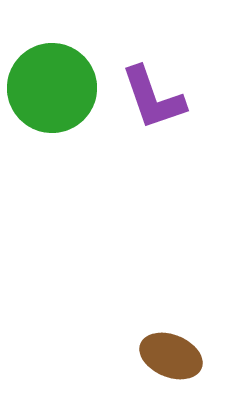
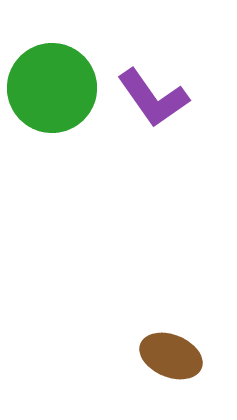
purple L-shape: rotated 16 degrees counterclockwise
